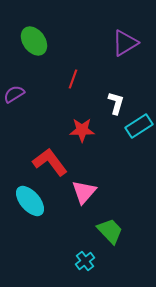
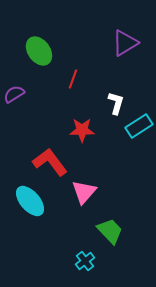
green ellipse: moved 5 px right, 10 px down
